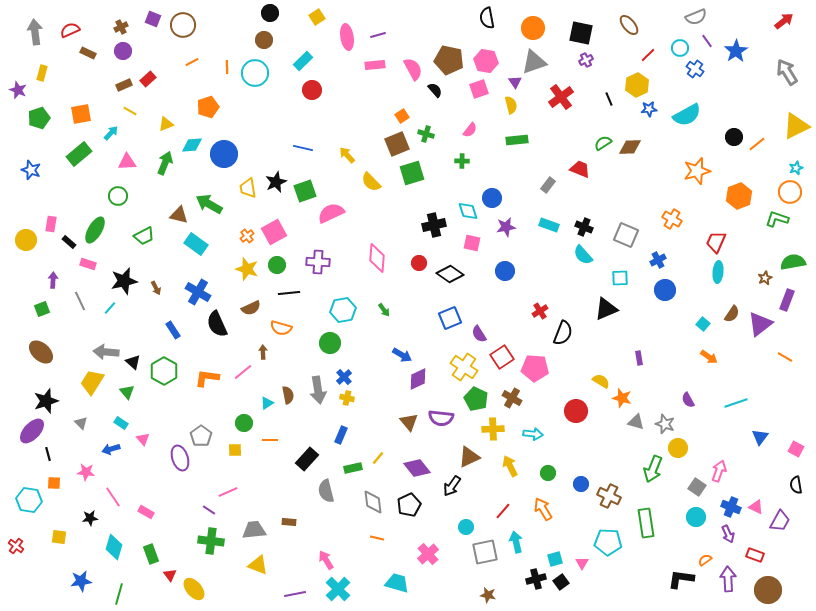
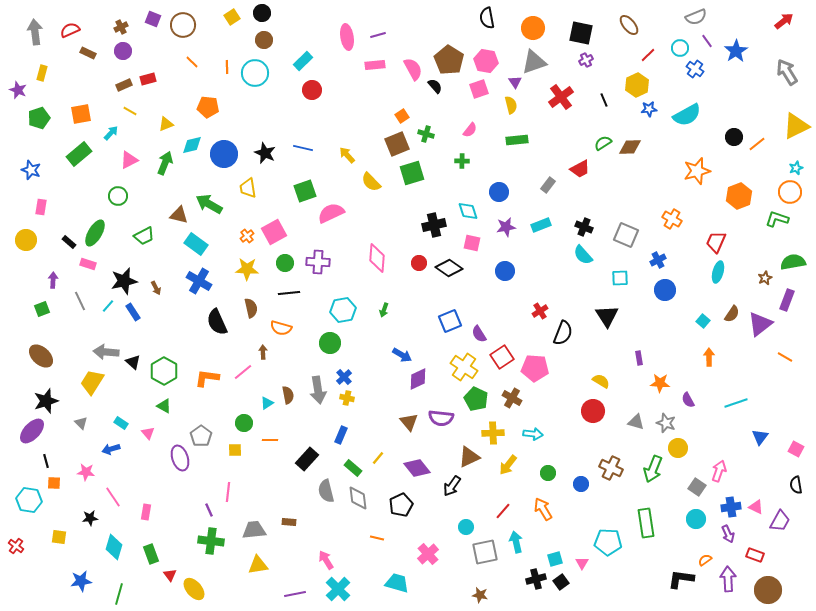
black circle at (270, 13): moved 8 px left
yellow square at (317, 17): moved 85 px left
brown pentagon at (449, 60): rotated 20 degrees clockwise
orange line at (192, 62): rotated 72 degrees clockwise
red rectangle at (148, 79): rotated 28 degrees clockwise
black semicircle at (435, 90): moved 4 px up
black line at (609, 99): moved 5 px left, 1 px down
orange pentagon at (208, 107): rotated 25 degrees clockwise
cyan diamond at (192, 145): rotated 10 degrees counterclockwise
pink triangle at (127, 162): moved 2 px right, 2 px up; rotated 24 degrees counterclockwise
red trapezoid at (580, 169): rotated 130 degrees clockwise
black star at (276, 182): moved 11 px left, 29 px up; rotated 25 degrees counterclockwise
blue circle at (492, 198): moved 7 px right, 6 px up
pink rectangle at (51, 224): moved 10 px left, 17 px up
cyan rectangle at (549, 225): moved 8 px left; rotated 42 degrees counterclockwise
green ellipse at (95, 230): moved 3 px down
green circle at (277, 265): moved 8 px right, 2 px up
yellow star at (247, 269): rotated 15 degrees counterclockwise
cyan ellipse at (718, 272): rotated 10 degrees clockwise
black diamond at (450, 274): moved 1 px left, 6 px up
blue cross at (198, 292): moved 1 px right, 11 px up
cyan line at (110, 308): moved 2 px left, 2 px up
brown semicircle at (251, 308): rotated 78 degrees counterclockwise
black triangle at (606, 309): moved 1 px right, 7 px down; rotated 40 degrees counterclockwise
green arrow at (384, 310): rotated 56 degrees clockwise
blue square at (450, 318): moved 3 px down
black semicircle at (217, 324): moved 2 px up
cyan square at (703, 324): moved 3 px up
blue rectangle at (173, 330): moved 40 px left, 18 px up
brown ellipse at (41, 352): moved 4 px down
orange arrow at (709, 357): rotated 126 degrees counterclockwise
green triangle at (127, 392): moved 37 px right, 14 px down; rotated 21 degrees counterclockwise
orange star at (622, 398): moved 38 px right, 15 px up; rotated 12 degrees counterclockwise
red circle at (576, 411): moved 17 px right
gray star at (665, 424): moved 1 px right, 1 px up
yellow cross at (493, 429): moved 4 px down
pink triangle at (143, 439): moved 5 px right, 6 px up
black line at (48, 454): moved 2 px left, 7 px down
yellow arrow at (510, 466): moved 2 px left, 1 px up; rotated 115 degrees counterclockwise
green rectangle at (353, 468): rotated 54 degrees clockwise
pink line at (228, 492): rotated 60 degrees counterclockwise
brown cross at (609, 496): moved 2 px right, 28 px up
gray diamond at (373, 502): moved 15 px left, 4 px up
black pentagon at (409, 505): moved 8 px left
blue cross at (731, 507): rotated 30 degrees counterclockwise
purple line at (209, 510): rotated 32 degrees clockwise
pink rectangle at (146, 512): rotated 70 degrees clockwise
cyan circle at (696, 517): moved 2 px down
yellow triangle at (258, 565): rotated 30 degrees counterclockwise
brown star at (488, 595): moved 8 px left
